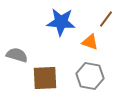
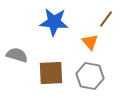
blue star: moved 7 px left
orange triangle: rotated 30 degrees clockwise
brown square: moved 6 px right, 5 px up
